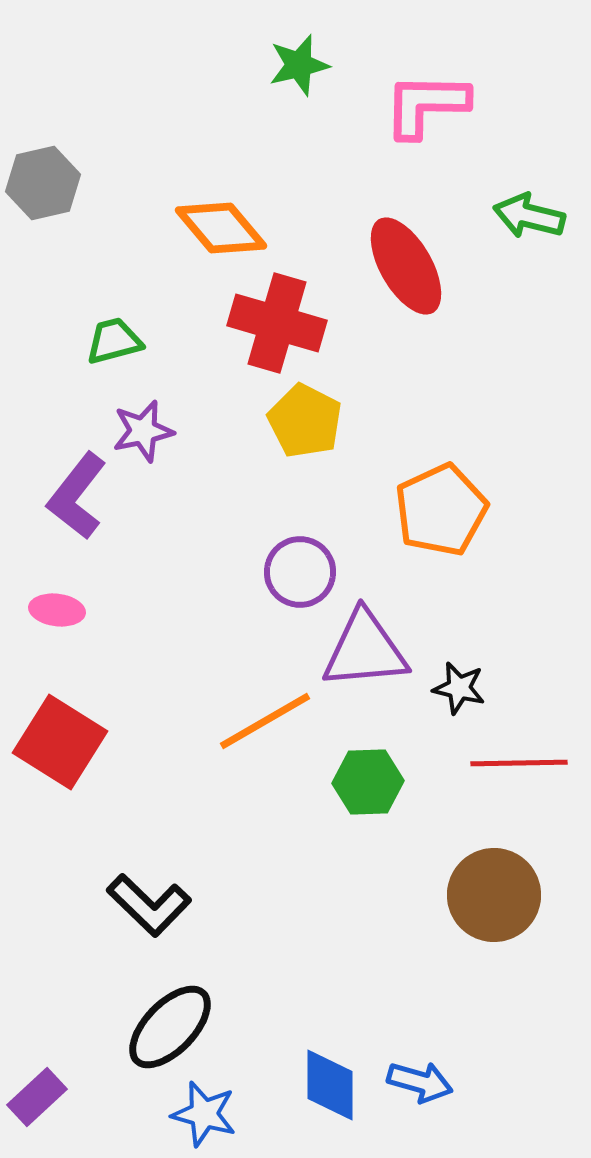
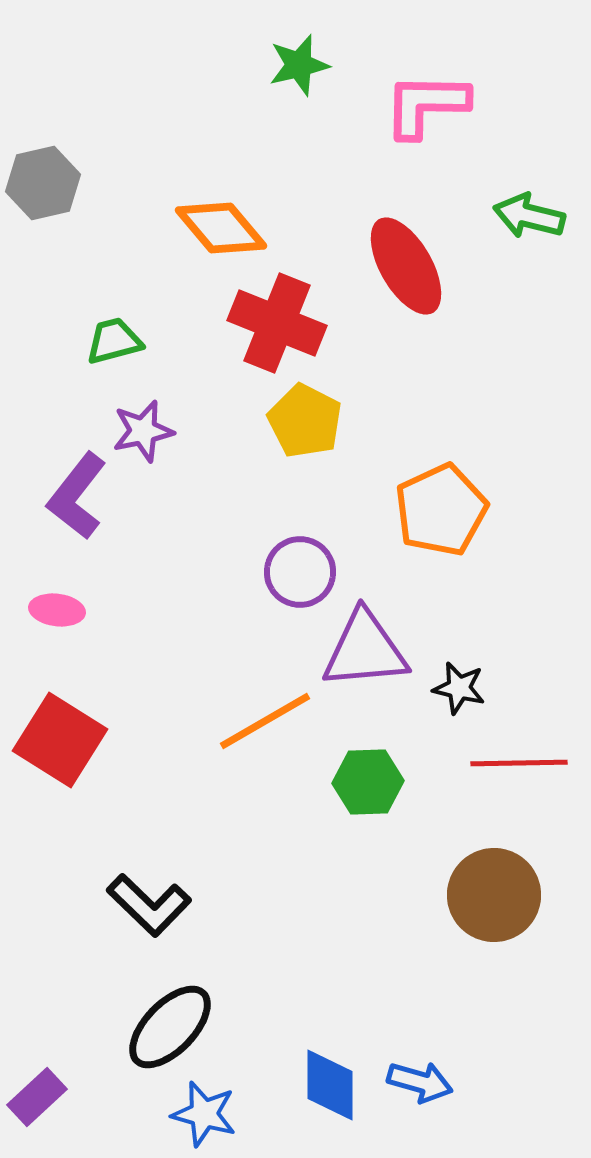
red cross: rotated 6 degrees clockwise
red square: moved 2 px up
